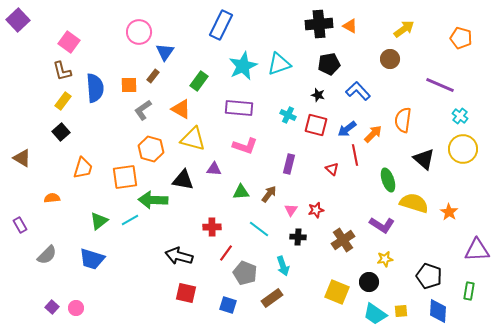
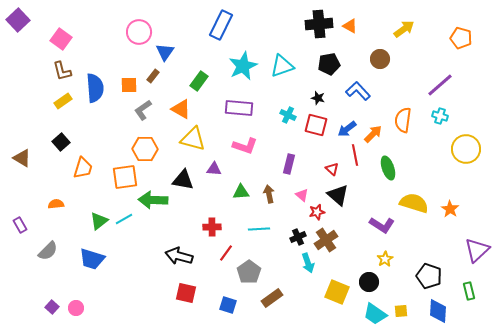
pink square at (69, 42): moved 8 px left, 3 px up
brown circle at (390, 59): moved 10 px left
cyan triangle at (279, 64): moved 3 px right, 2 px down
purple line at (440, 85): rotated 64 degrees counterclockwise
black star at (318, 95): moved 3 px down
yellow rectangle at (63, 101): rotated 18 degrees clockwise
cyan cross at (460, 116): moved 20 px left; rotated 21 degrees counterclockwise
black square at (61, 132): moved 10 px down
orange hexagon at (151, 149): moved 6 px left; rotated 15 degrees counterclockwise
yellow circle at (463, 149): moved 3 px right
black triangle at (424, 159): moved 86 px left, 36 px down
green ellipse at (388, 180): moved 12 px up
brown arrow at (269, 194): rotated 48 degrees counterclockwise
orange semicircle at (52, 198): moved 4 px right, 6 px down
pink triangle at (291, 210): moved 11 px right, 15 px up; rotated 24 degrees counterclockwise
red star at (316, 210): moved 1 px right, 2 px down
orange star at (449, 212): moved 1 px right, 3 px up
cyan line at (130, 220): moved 6 px left, 1 px up
cyan line at (259, 229): rotated 40 degrees counterclockwise
black cross at (298, 237): rotated 28 degrees counterclockwise
brown cross at (343, 240): moved 17 px left
purple triangle at (477, 250): rotated 40 degrees counterclockwise
gray semicircle at (47, 255): moved 1 px right, 4 px up
yellow star at (385, 259): rotated 21 degrees counterclockwise
cyan arrow at (283, 266): moved 25 px right, 3 px up
gray pentagon at (245, 273): moved 4 px right, 1 px up; rotated 15 degrees clockwise
green rectangle at (469, 291): rotated 24 degrees counterclockwise
